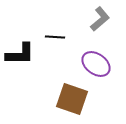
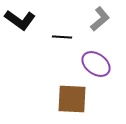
black line: moved 7 px right
black L-shape: moved 34 px up; rotated 36 degrees clockwise
brown square: rotated 16 degrees counterclockwise
